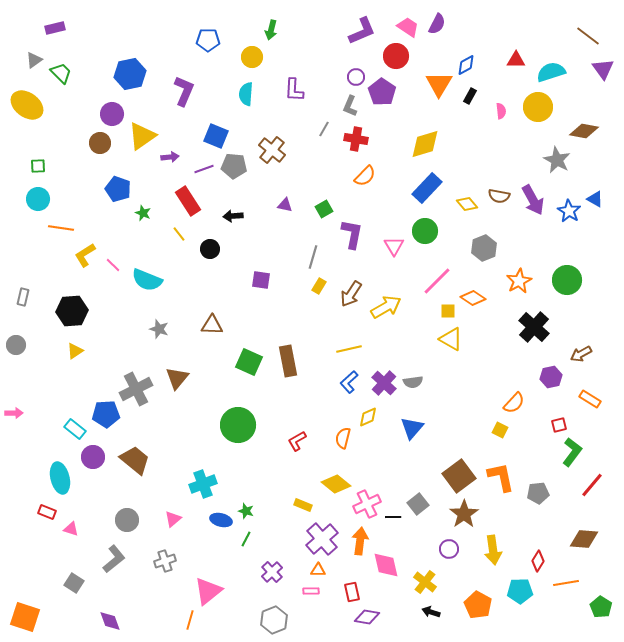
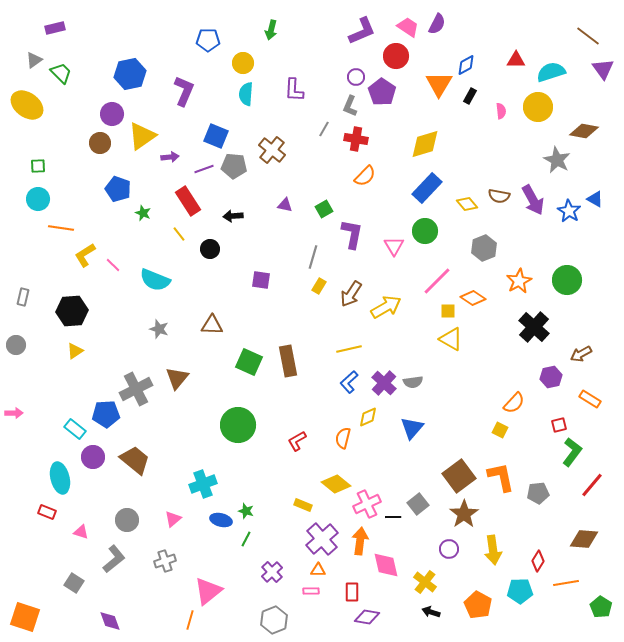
yellow circle at (252, 57): moved 9 px left, 6 px down
cyan semicircle at (147, 280): moved 8 px right
pink triangle at (71, 529): moved 10 px right, 3 px down
red rectangle at (352, 592): rotated 12 degrees clockwise
